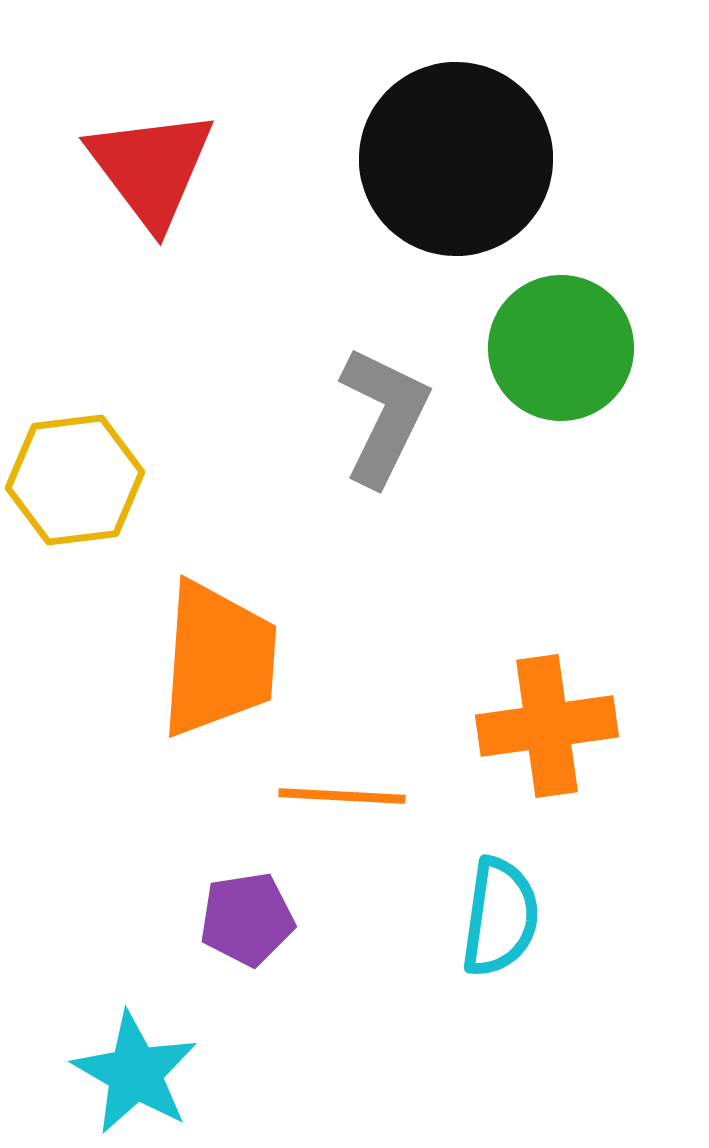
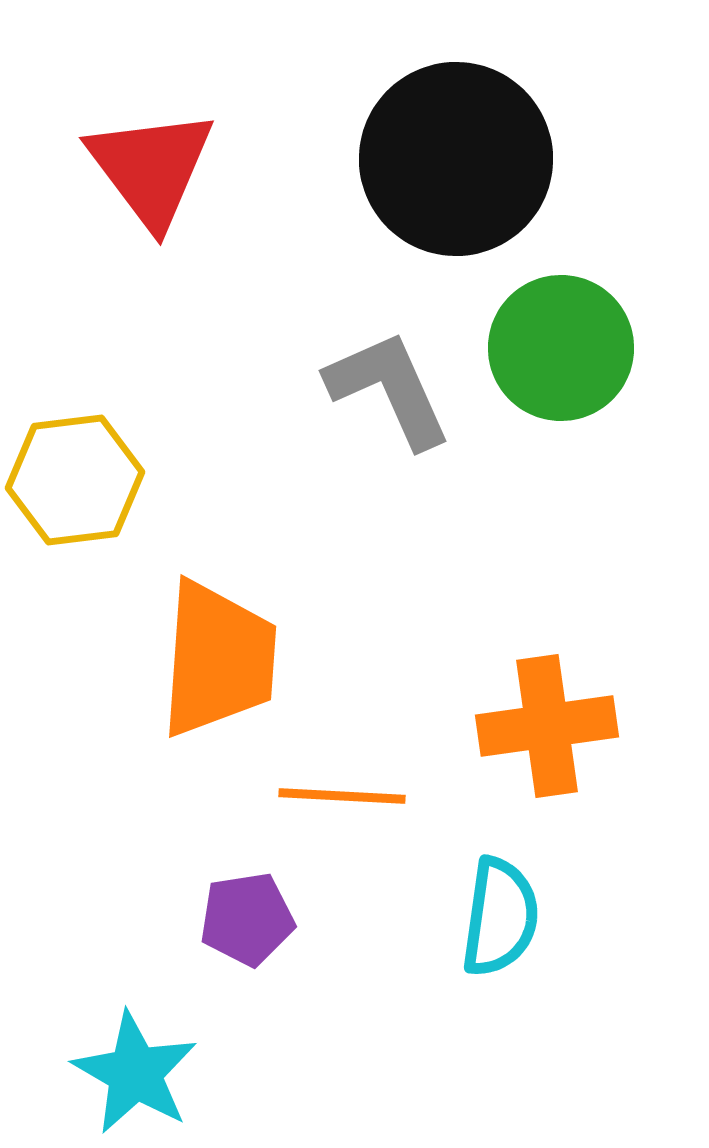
gray L-shape: moved 5 px right, 27 px up; rotated 50 degrees counterclockwise
